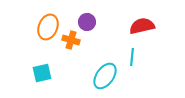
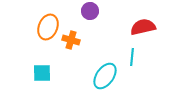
purple circle: moved 3 px right, 11 px up
red semicircle: moved 1 px right, 1 px down
cyan square: rotated 12 degrees clockwise
